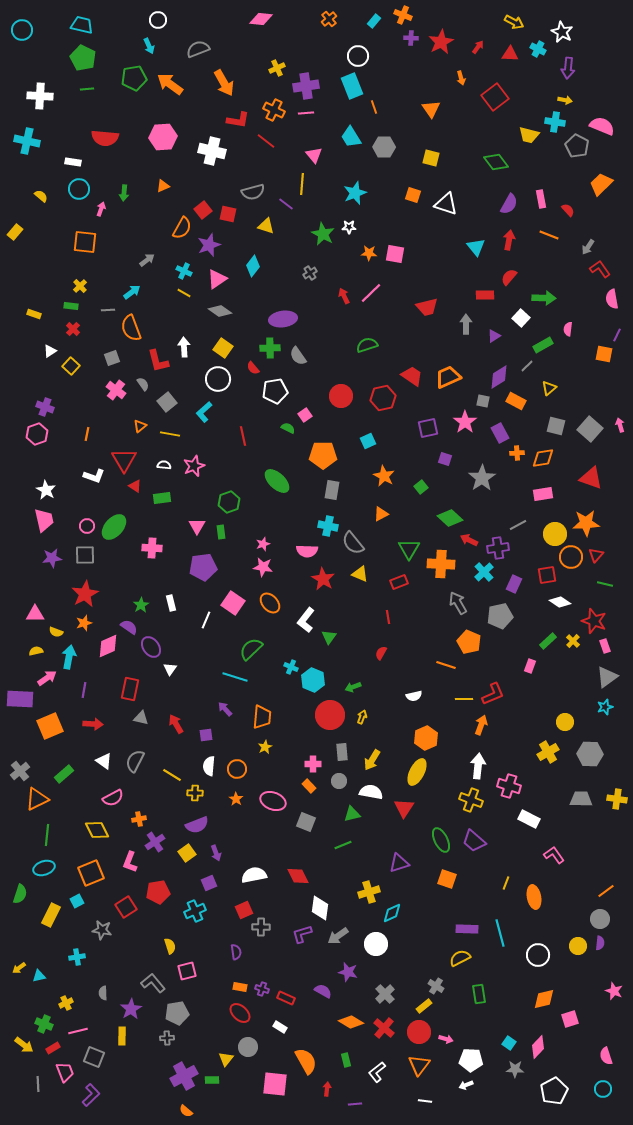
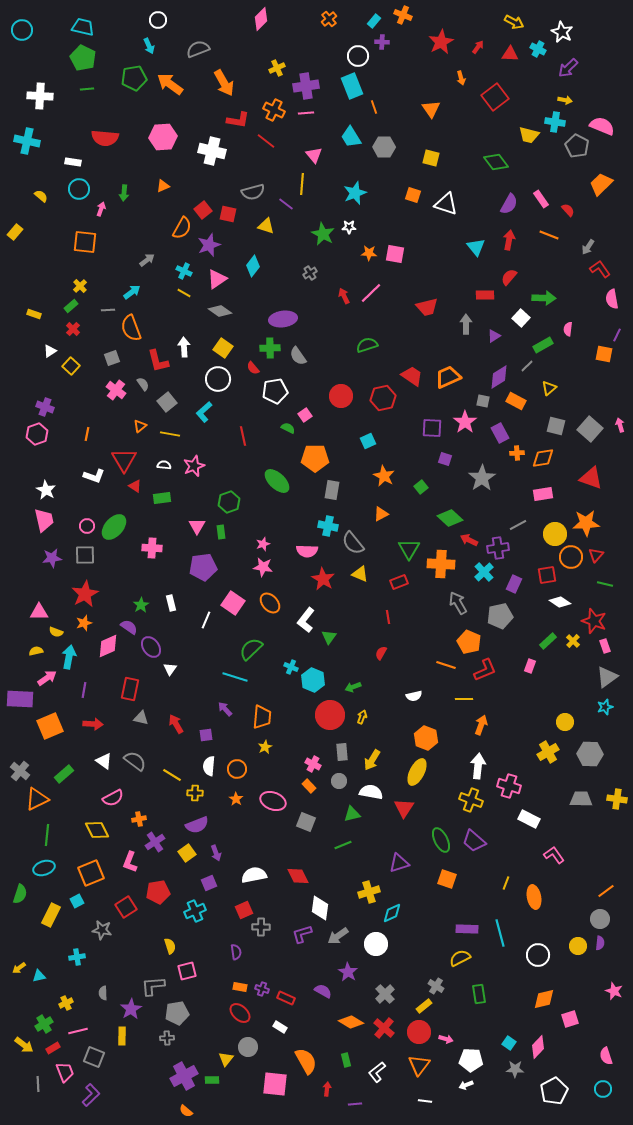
pink diamond at (261, 19): rotated 50 degrees counterclockwise
cyan trapezoid at (82, 25): moved 1 px right, 2 px down
purple cross at (411, 38): moved 29 px left, 4 px down
purple arrow at (568, 68): rotated 40 degrees clockwise
pink rectangle at (541, 199): rotated 24 degrees counterclockwise
green rectangle at (71, 306): rotated 48 degrees counterclockwise
purple square at (428, 428): moved 4 px right; rotated 15 degrees clockwise
orange pentagon at (323, 455): moved 8 px left, 3 px down
pink triangle at (35, 614): moved 4 px right, 2 px up
red L-shape at (493, 694): moved 8 px left, 24 px up
orange hexagon at (426, 738): rotated 15 degrees counterclockwise
gray semicircle at (135, 761): rotated 100 degrees clockwise
pink cross at (313, 764): rotated 28 degrees clockwise
gray cross at (20, 771): rotated 12 degrees counterclockwise
purple star at (348, 972): rotated 18 degrees clockwise
gray L-shape at (153, 983): moved 3 px down; rotated 55 degrees counterclockwise
green cross at (44, 1024): rotated 36 degrees clockwise
